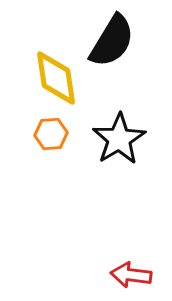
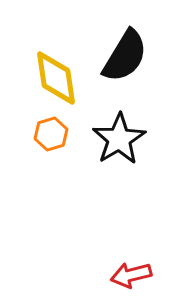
black semicircle: moved 13 px right, 15 px down
orange hexagon: rotated 12 degrees counterclockwise
red arrow: rotated 21 degrees counterclockwise
